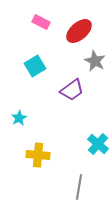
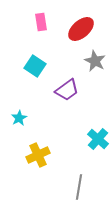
pink rectangle: rotated 54 degrees clockwise
red ellipse: moved 2 px right, 2 px up
cyan square: rotated 25 degrees counterclockwise
purple trapezoid: moved 5 px left
cyan cross: moved 5 px up
yellow cross: rotated 30 degrees counterclockwise
